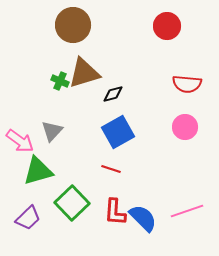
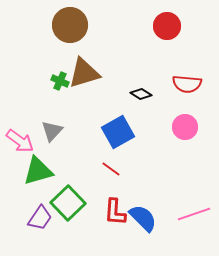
brown circle: moved 3 px left
black diamond: moved 28 px right; rotated 45 degrees clockwise
red line: rotated 18 degrees clockwise
green square: moved 4 px left
pink line: moved 7 px right, 3 px down
purple trapezoid: moved 12 px right; rotated 12 degrees counterclockwise
